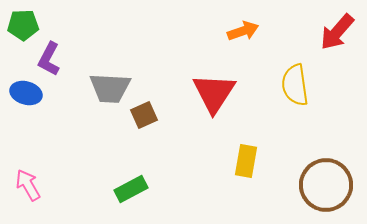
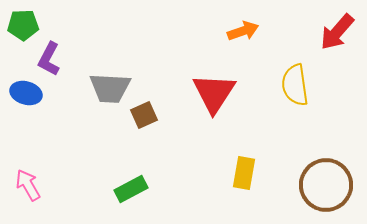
yellow rectangle: moved 2 px left, 12 px down
